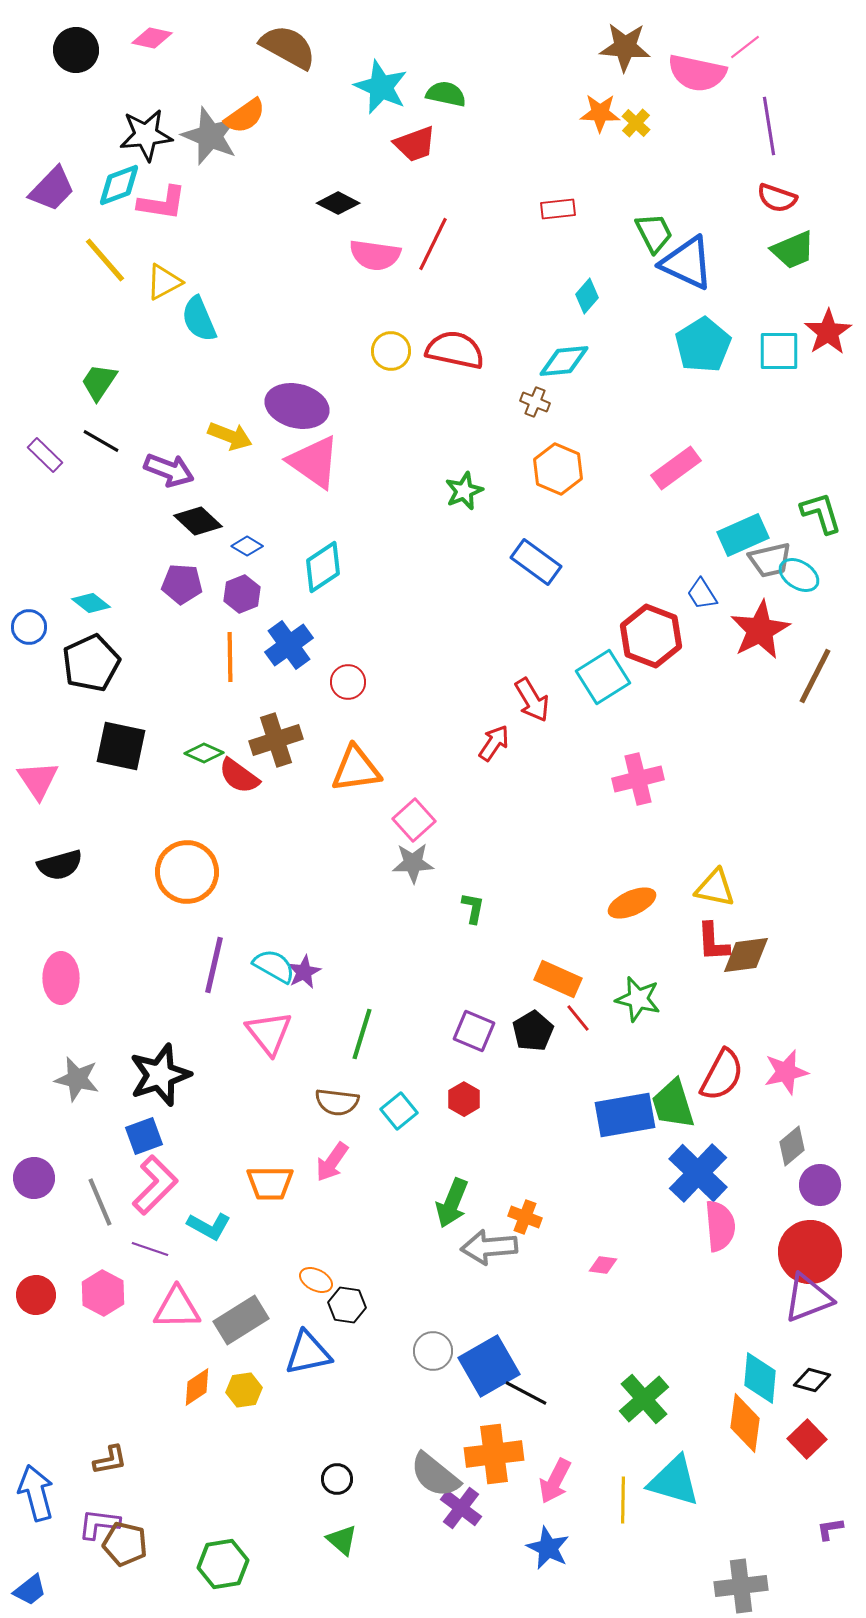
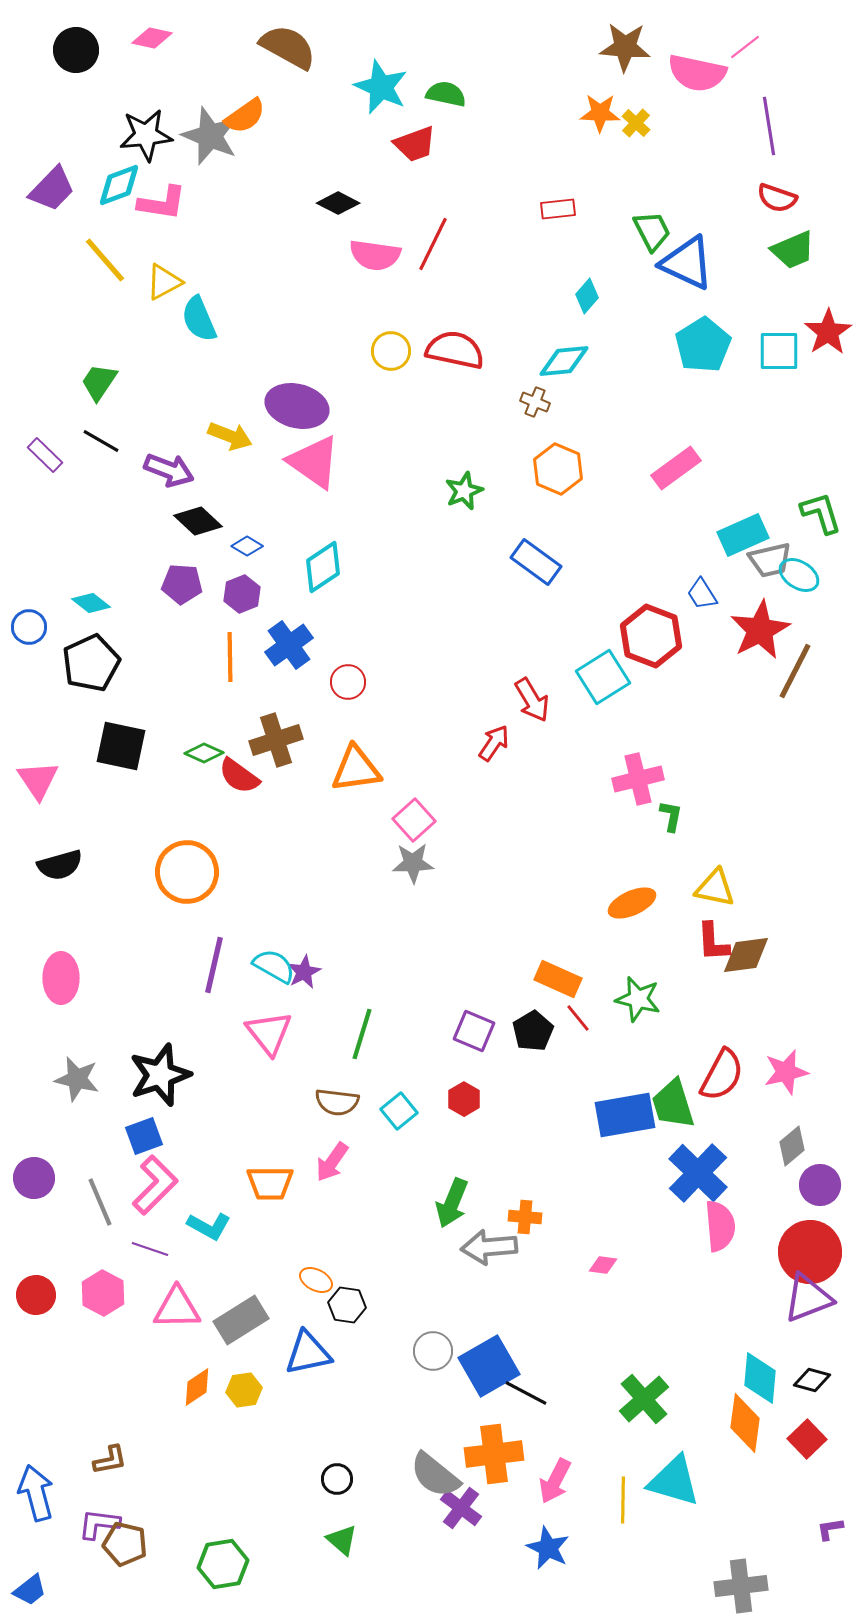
green trapezoid at (654, 233): moved 2 px left, 2 px up
brown line at (815, 676): moved 20 px left, 5 px up
green L-shape at (473, 908): moved 198 px right, 92 px up
orange cross at (525, 1217): rotated 16 degrees counterclockwise
